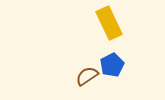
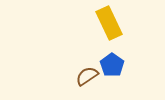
blue pentagon: rotated 10 degrees counterclockwise
